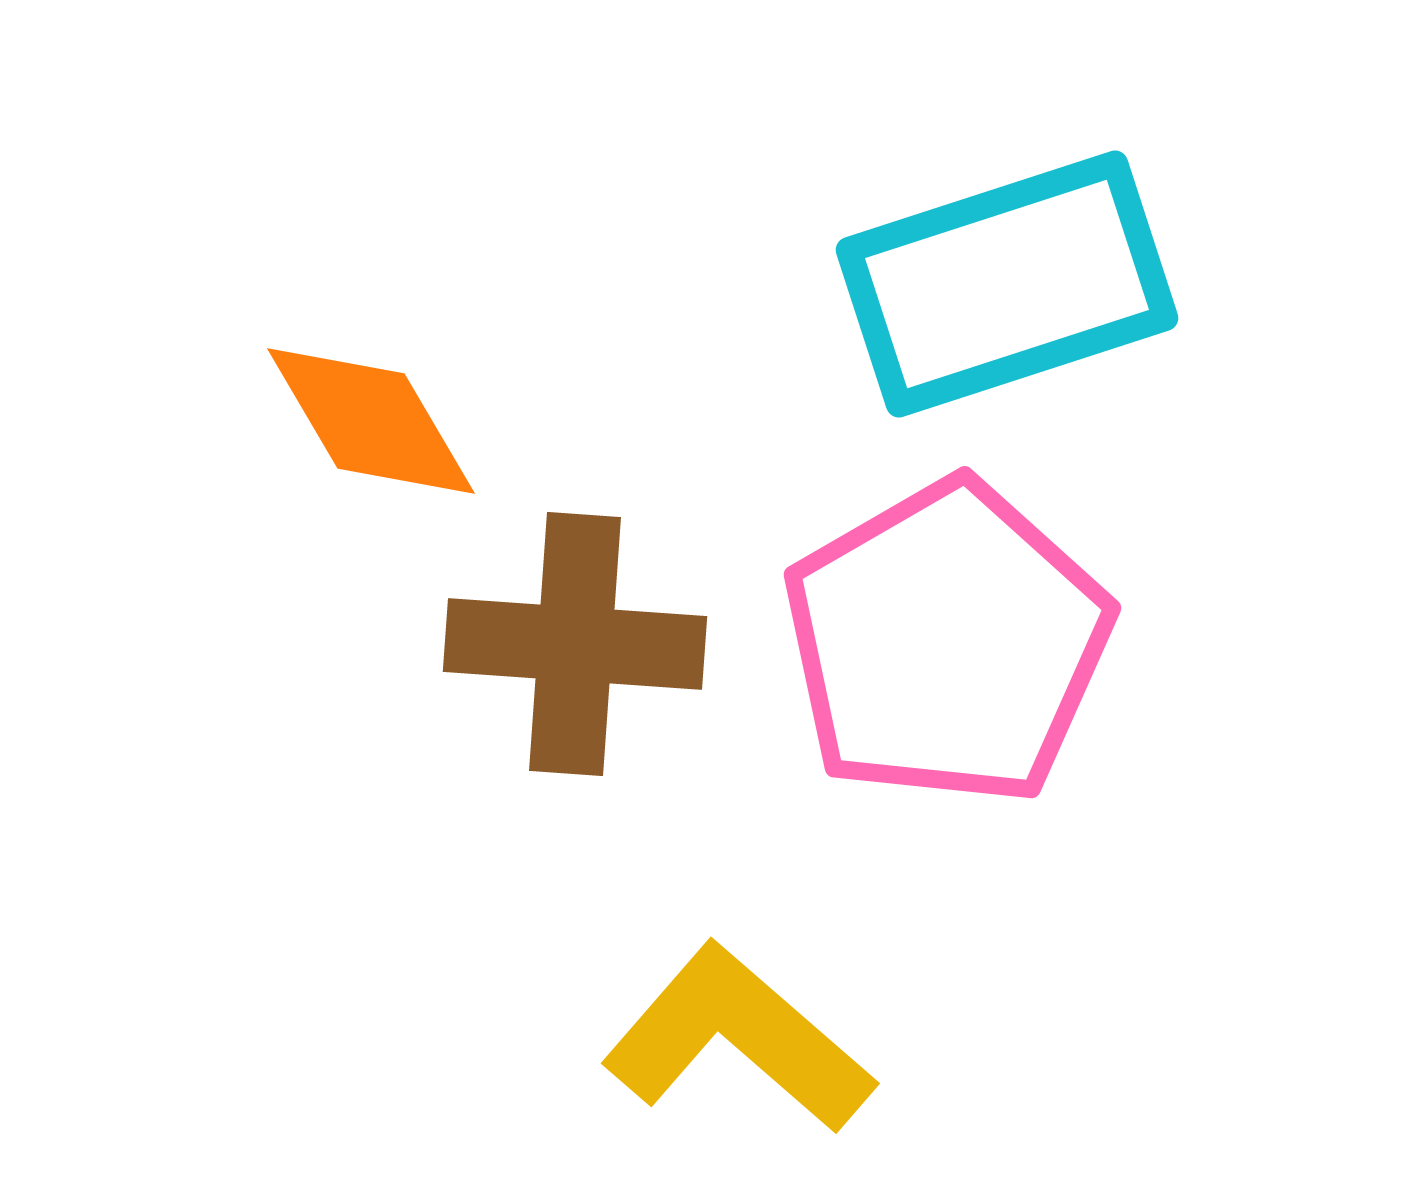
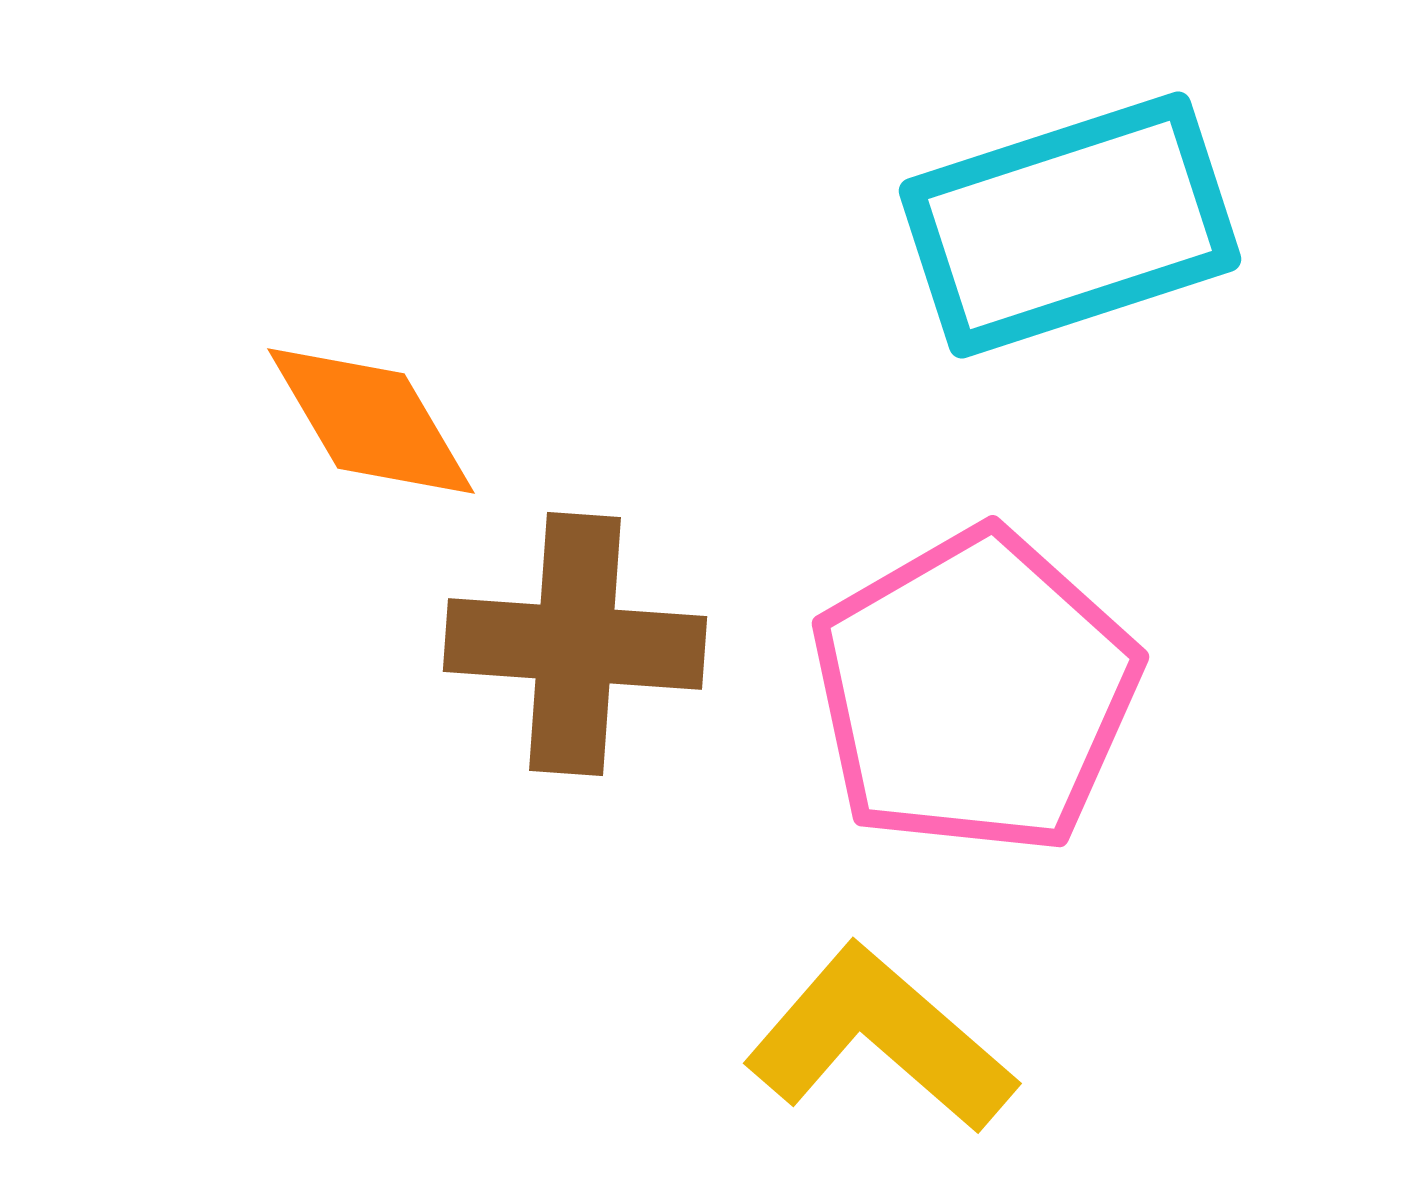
cyan rectangle: moved 63 px right, 59 px up
pink pentagon: moved 28 px right, 49 px down
yellow L-shape: moved 142 px right
